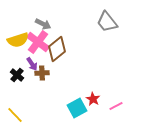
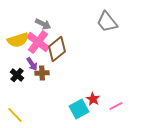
cyan square: moved 2 px right, 1 px down
